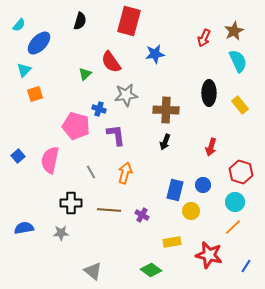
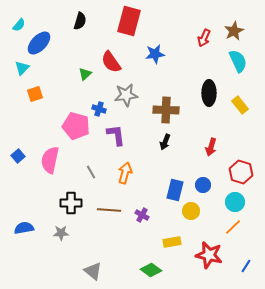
cyan triangle at (24, 70): moved 2 px left, 2 px up
